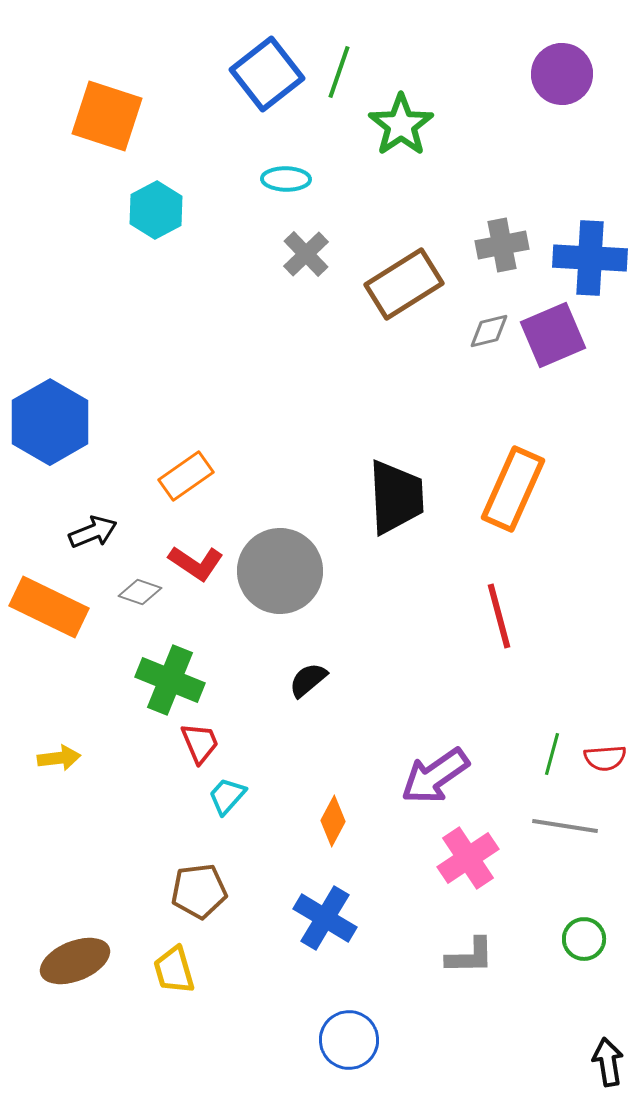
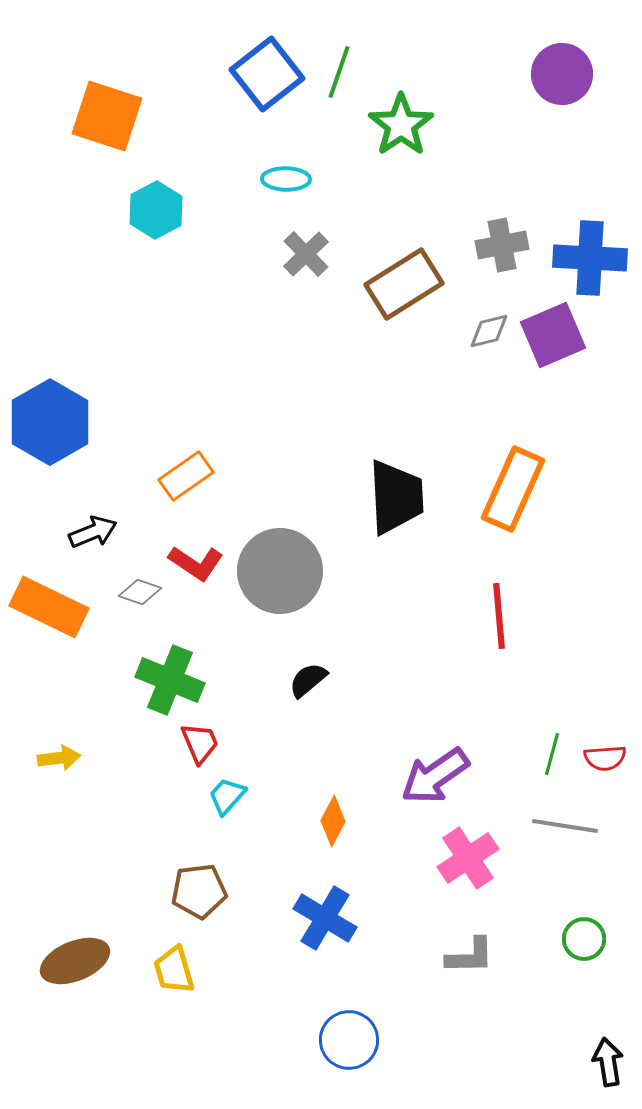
red line at (499, 616): rotated 10 degrees clockwise
